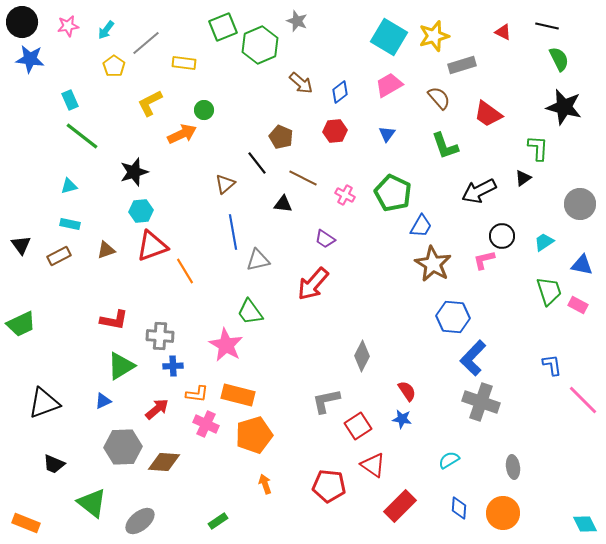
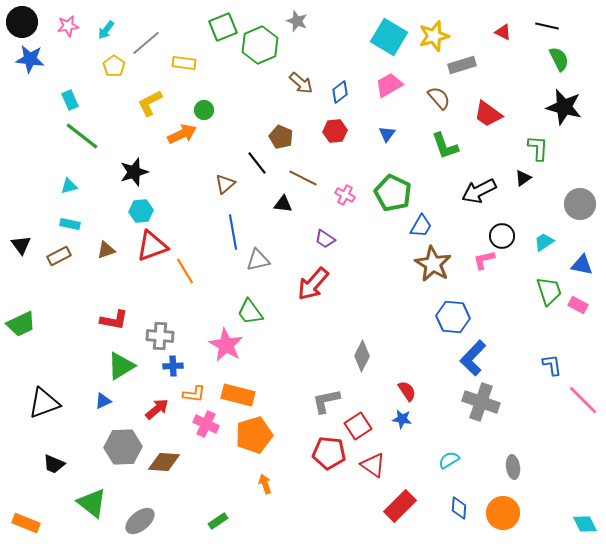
orange L-shape at (197, 394): moved 3 px left
red pentagon at (329, 486): moved 33 px up
